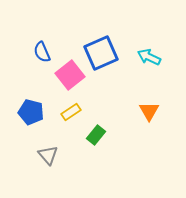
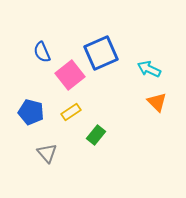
cyan arrow: moved 12 px down
orange triangle: moved 8 px right, 9 px up; rotated 15 degrees counterclockwise
gray triangle: moved 1 px left, 2 px up
